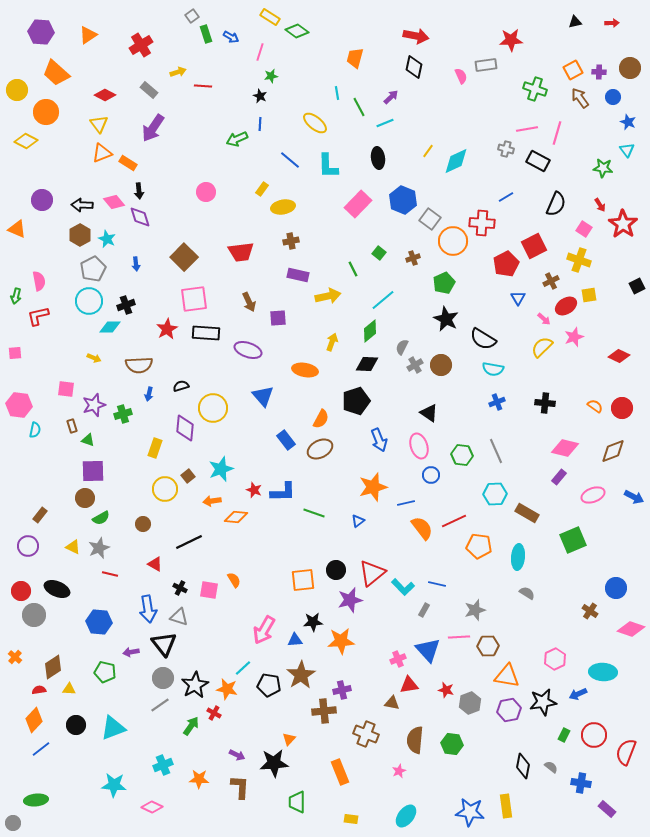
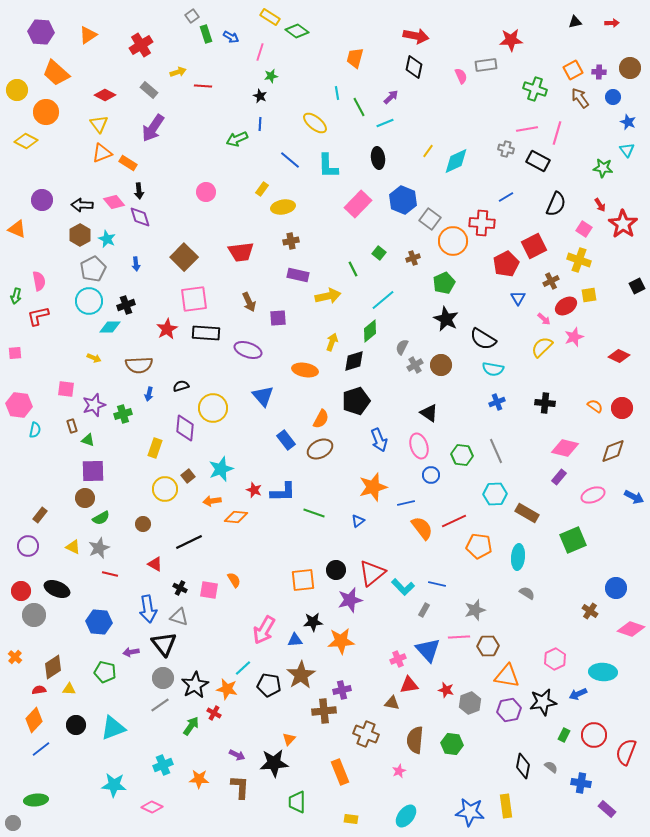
black diamond at (367, 364): moved 13 px left, 3 px up; rotated 20 degrees counterclockwise
